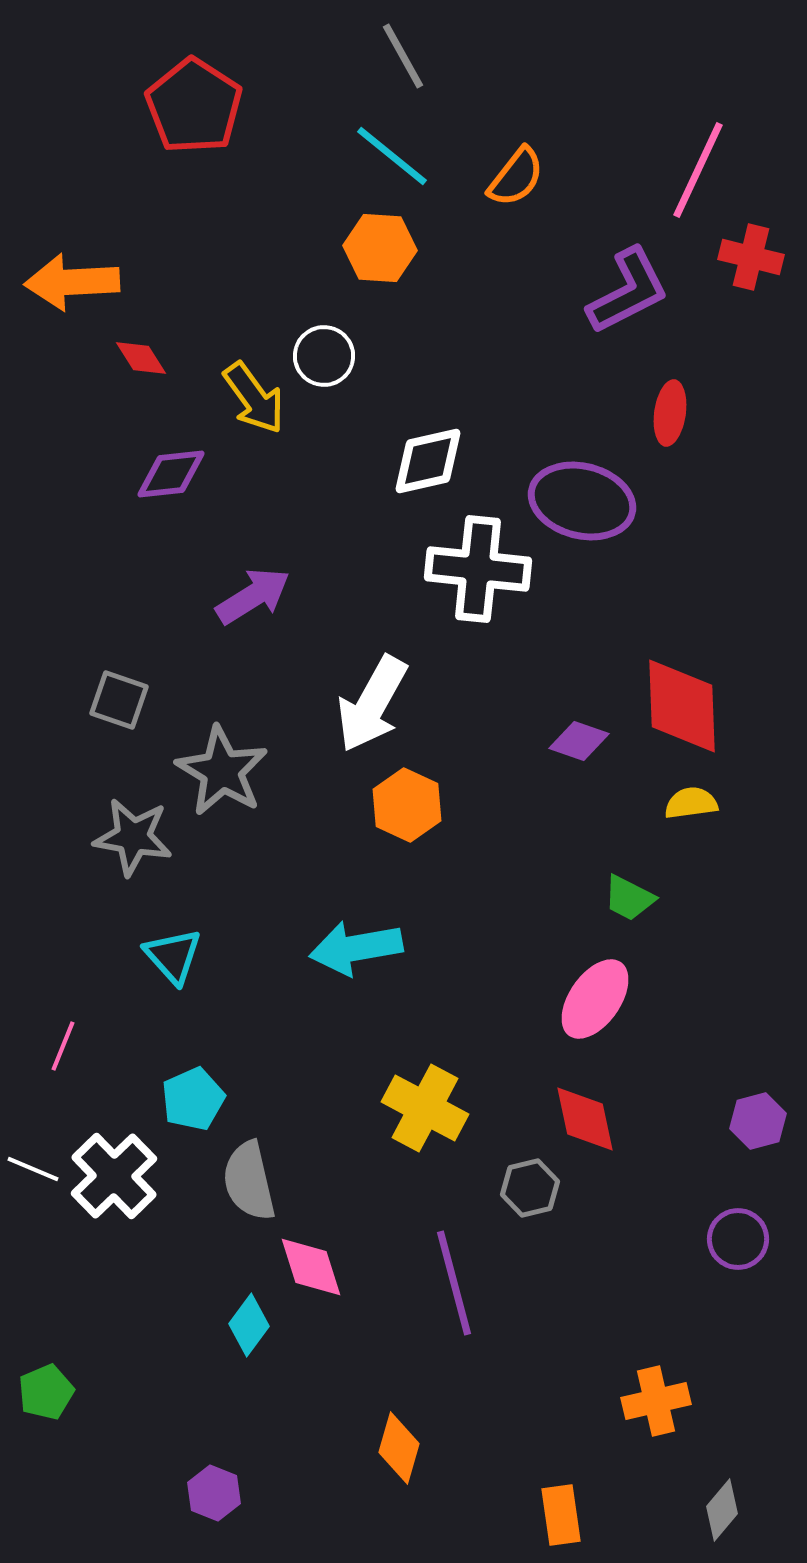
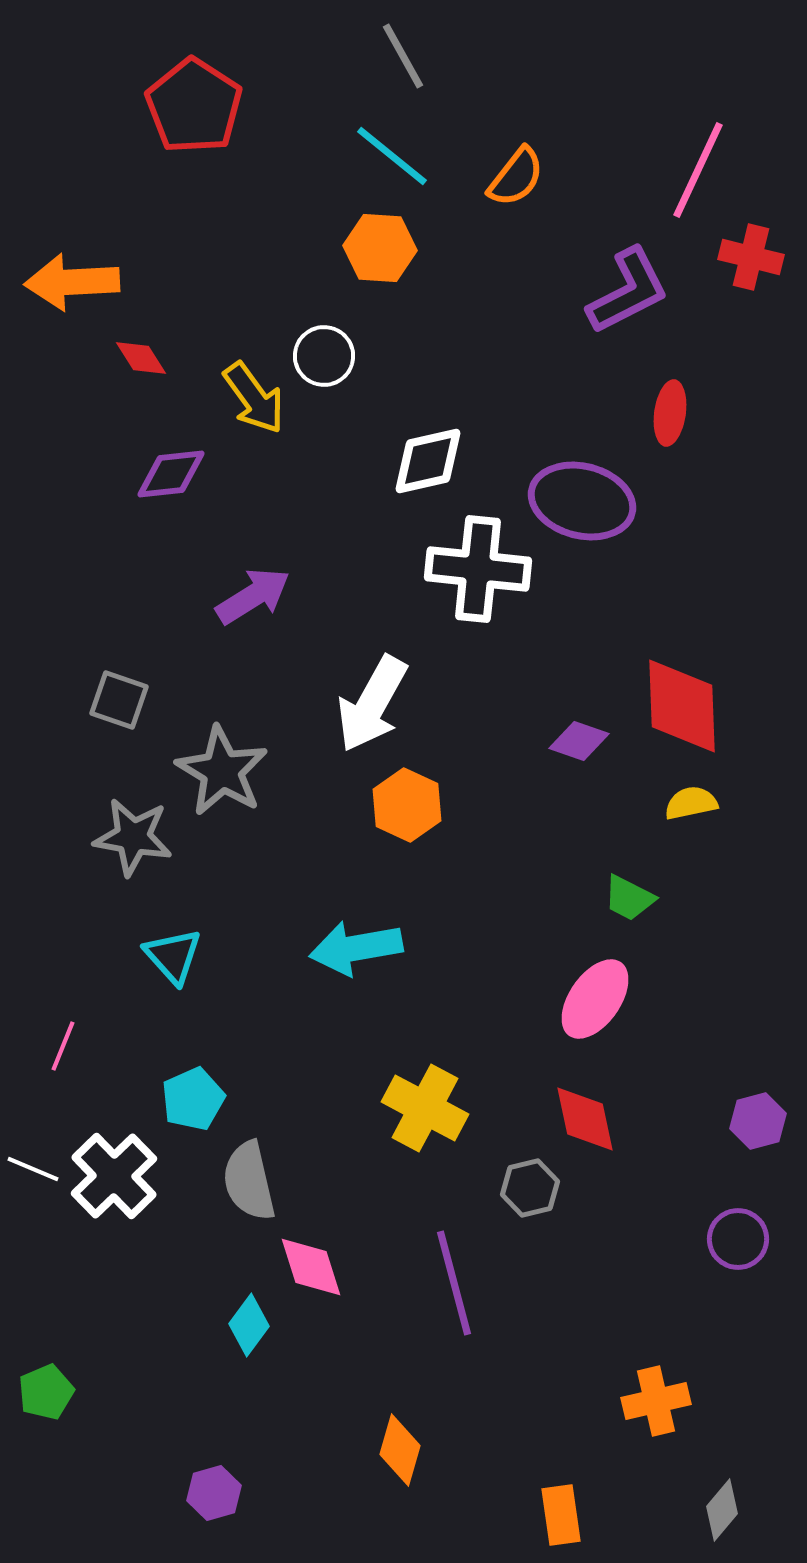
yellow semicircle at (691, 803): rotated 4 degrees counterclockwise
orange diamond at (399, 1448): moved 1 px right, 2 px down
purple hexagon at (214, 1493): rotated 22 degrees clockwise
